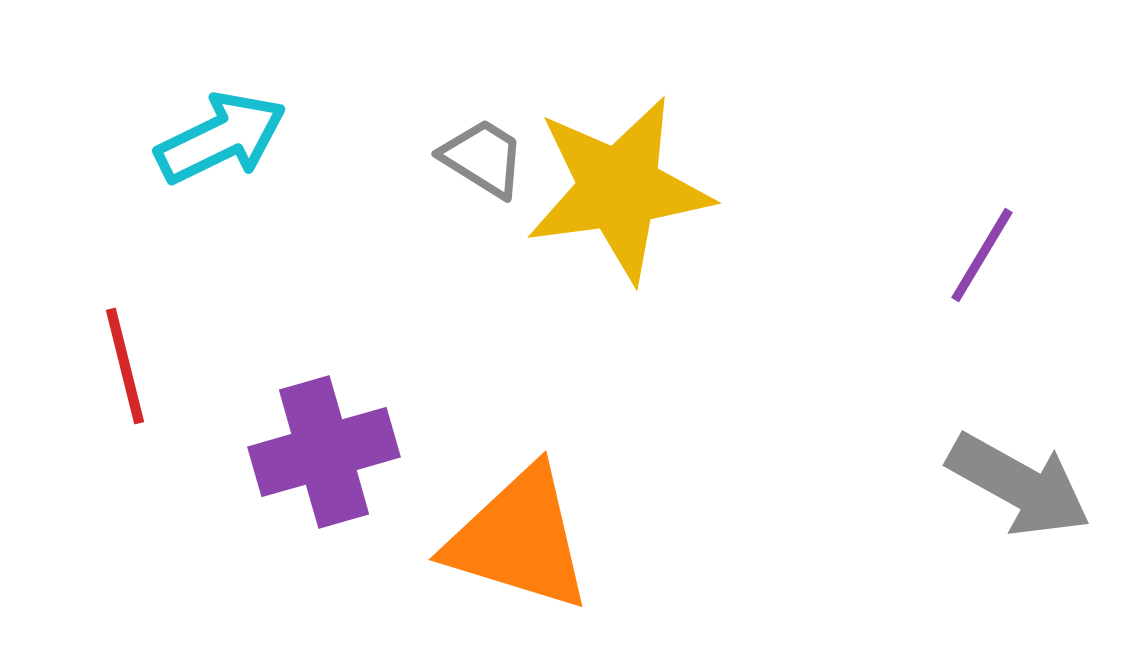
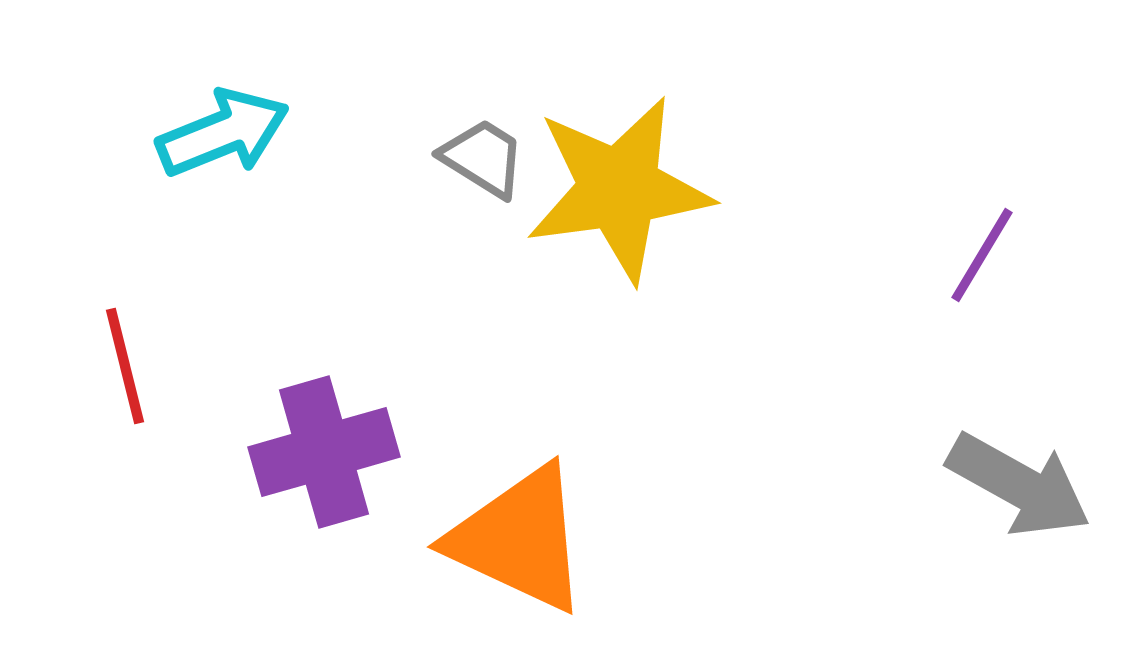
cyan arrow: moved 2 px right, 5 px up; rotated 4 degrees clockwise
orange triangle: rotated 8 degrees clockwise
